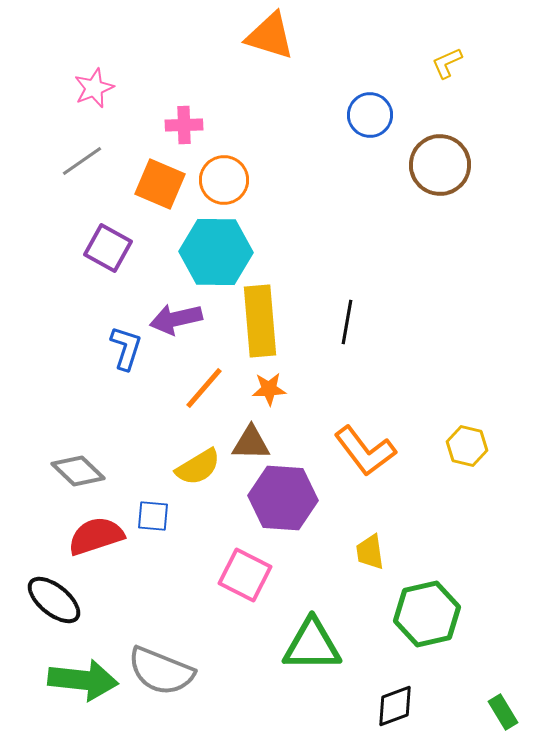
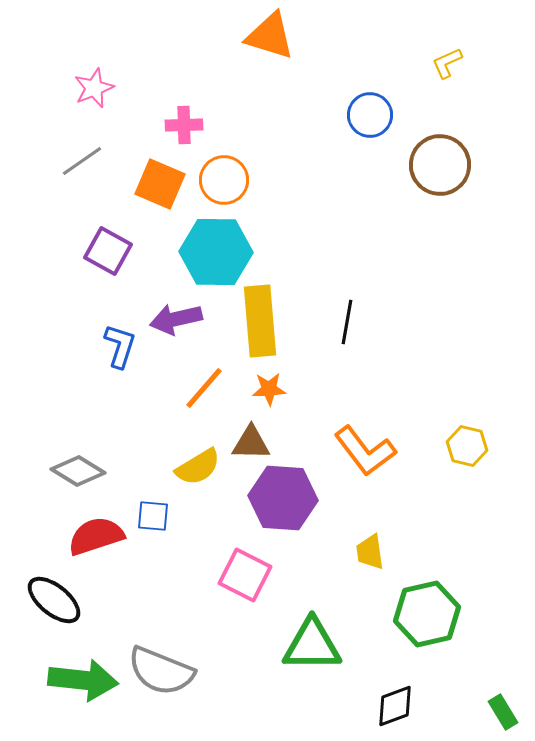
purple square: moved 3 px down
blue L-shape: moved 6 px left, 2 px up
gray diamond: rotated 12 degrees counterclockwise
